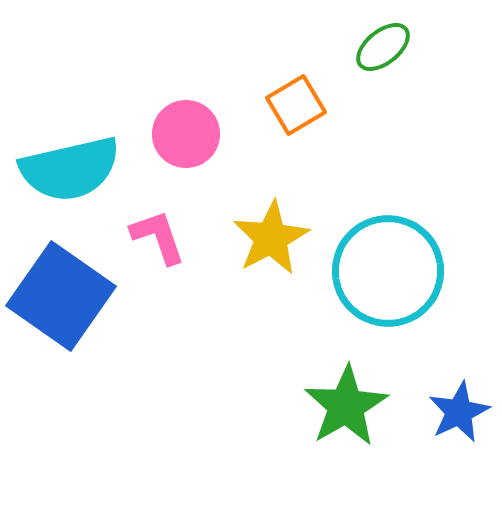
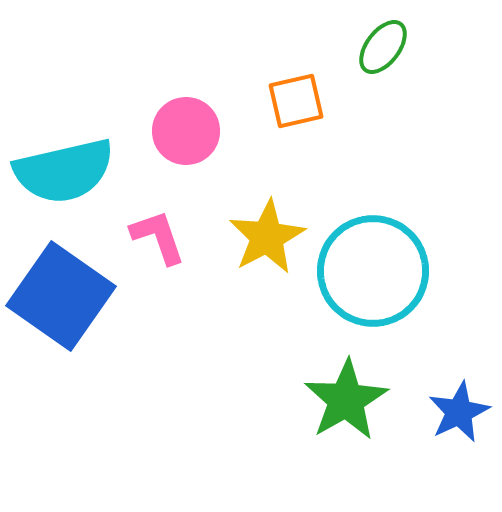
green ellipse: rotated 14 degrees counterclockwise
orange square: moved 4 px up; rotated 18 degrees clockwise
pink circle: moved 3 px up
cyan semicircle: moved 6 px left, 2 px down
yellow star: moved 4 px left, 1 px up
cyan circle: moved 15 px left
green star: moved 6 px up
